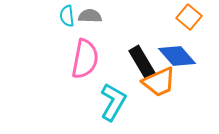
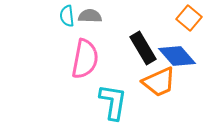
orange square: moved 1 px down
black rectangle: moved 1 px right, 14 px up
cyan L-shape: rotated 21 degrees counterclockwise
